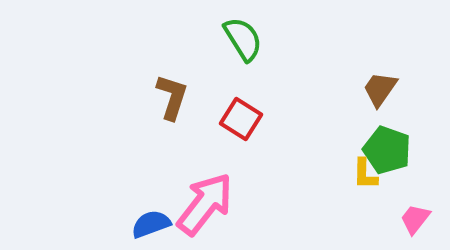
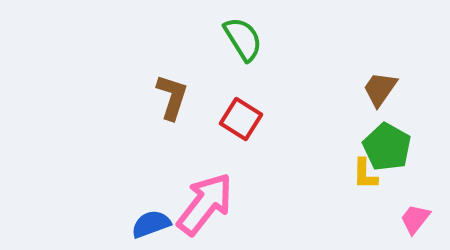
green pentagon: moved 3 px up; rotated 9 degrees clockwise
